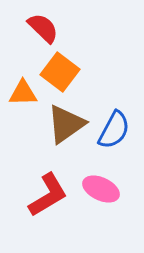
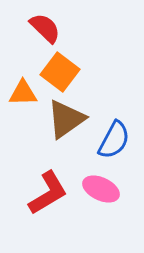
red semicircle: moved 2 px right
brown triangle: moved 5 px up
blue semicircle: moved 10 px down
red L-shape: moved 2 px up
